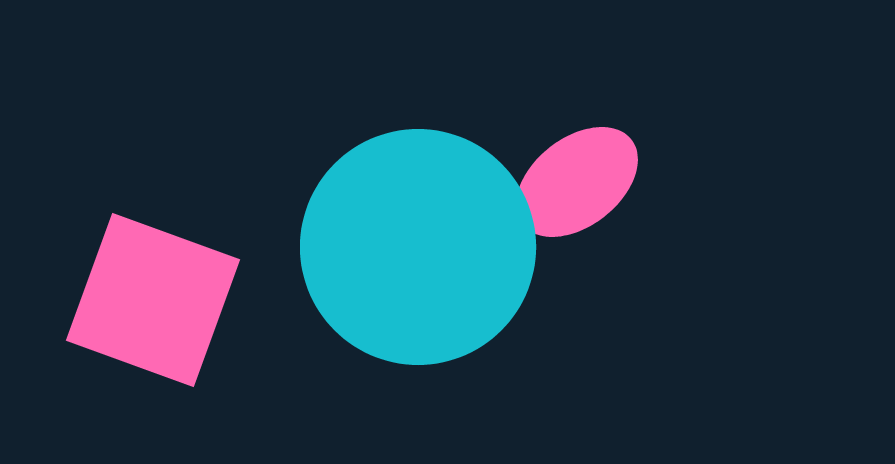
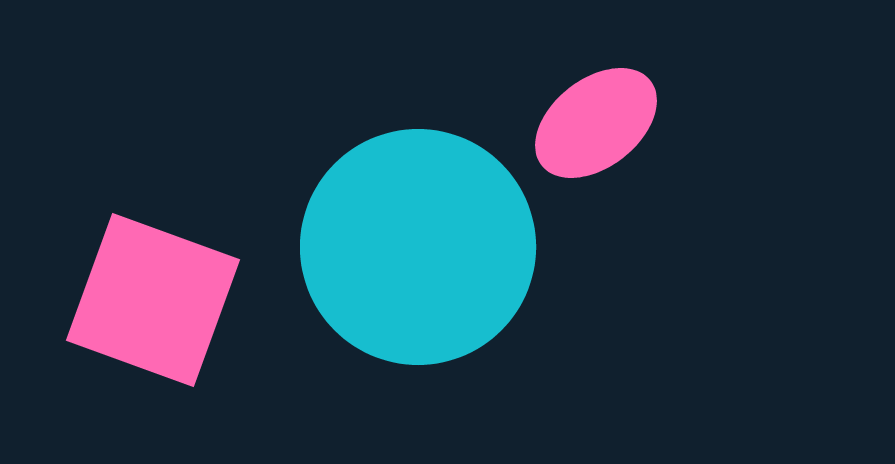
pink ellipse: moved 19 px right, 59 px up
